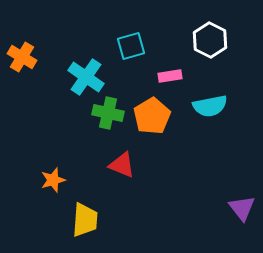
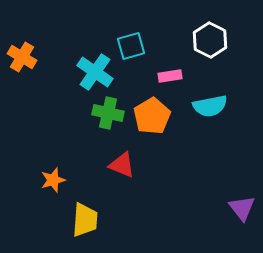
cyan cross: moved 9 px right, 5 px up
